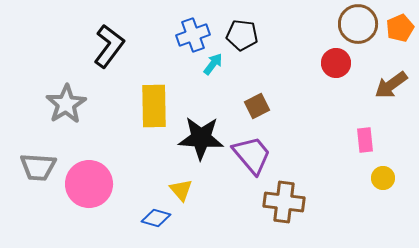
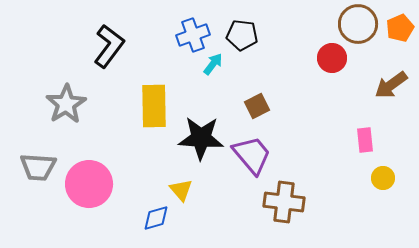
red circle: moved 4 px left, 5 px up
blue diamond: rotated 32 degrees counterclockwise
